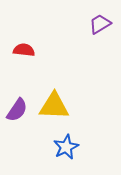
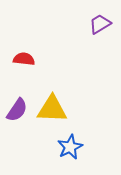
red semicircle: moved 9 px down
yellow triangle: moved 2 px left, 3 px down
blue star: moved 4 px right
